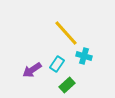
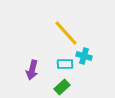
cyan rectangle: moved 8 px right; rotated 56 degrees clockwise
purple arrow: rotated 42 degrees counterclockwise
green rectangle: moved 5 px left, 2 px down
